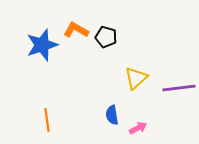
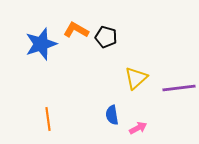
blue star: moved 1 px left, 1 px up
orange line: moved 1 px right, 1 px up
